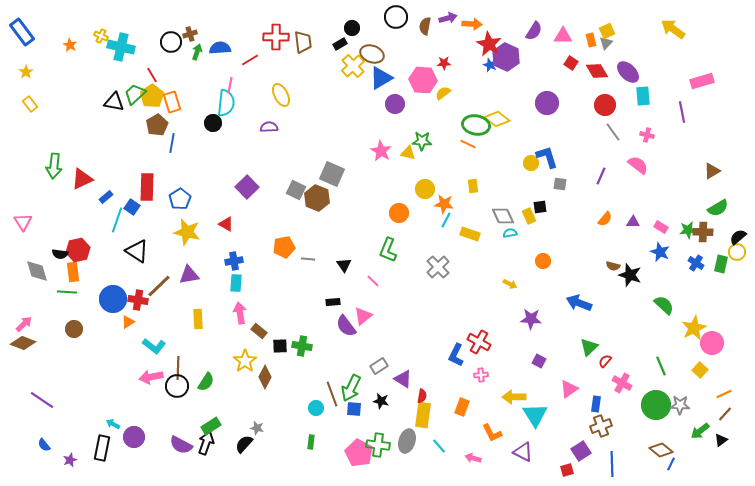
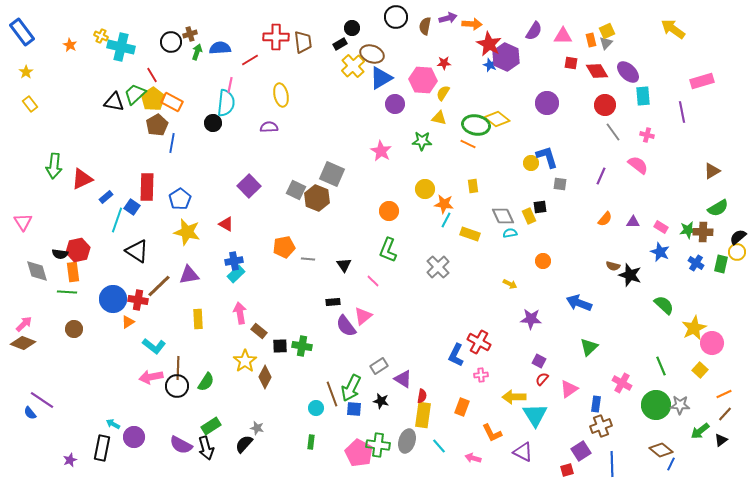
red square at (571, 63): rotated 24 degrees counterclockwise
yellow semicircle at (443, 93): rotated 21 degrees counterclockwise
yellow ellipse at (281, 95): rotated 15 degrees clockwise
yellow pentagon at (152, 96): moved 1 px right, 3 px down
orange rectangle at (172, 102): rotated 45 degrees counterclockwise
yellow triangle at (408, 153): moved 31 px right, 35 px up
purple square at (247, 187): moved 2 px right, 1 px up
orange circle at (399, 213): moved 10 px left, 2 px up
cyan rectangle at (236, 283): moved 9 px up; rotated 42 degrees clockwise
red semicircle at (605, 361): moved 63 px left, 18 px down
black arrow at (206, 443): moved 5 px down; rotated 145 degrees clockwise
blue semicircle at (44, 445): moved 14 px left, 32 px up
